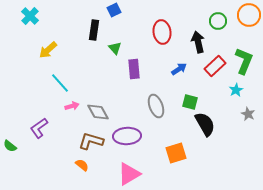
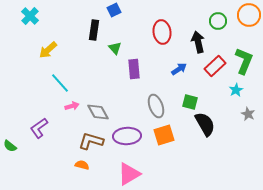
orange square: moved 12 px left, 18 px up
orange semicircle: rotated 24 degrees counterclockwise
